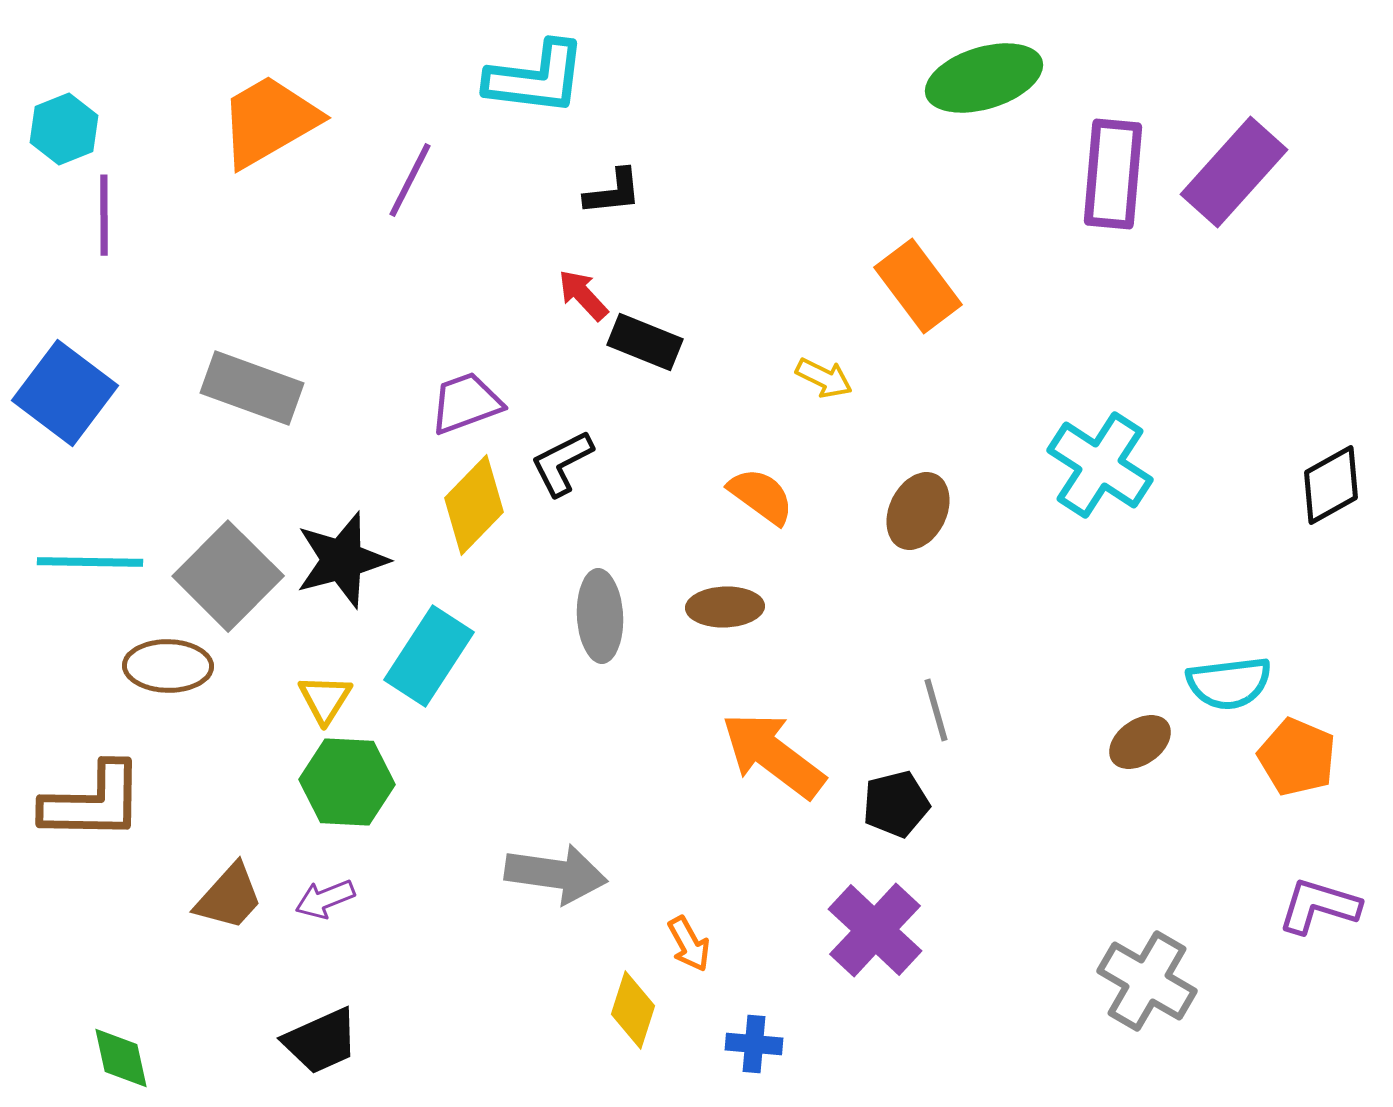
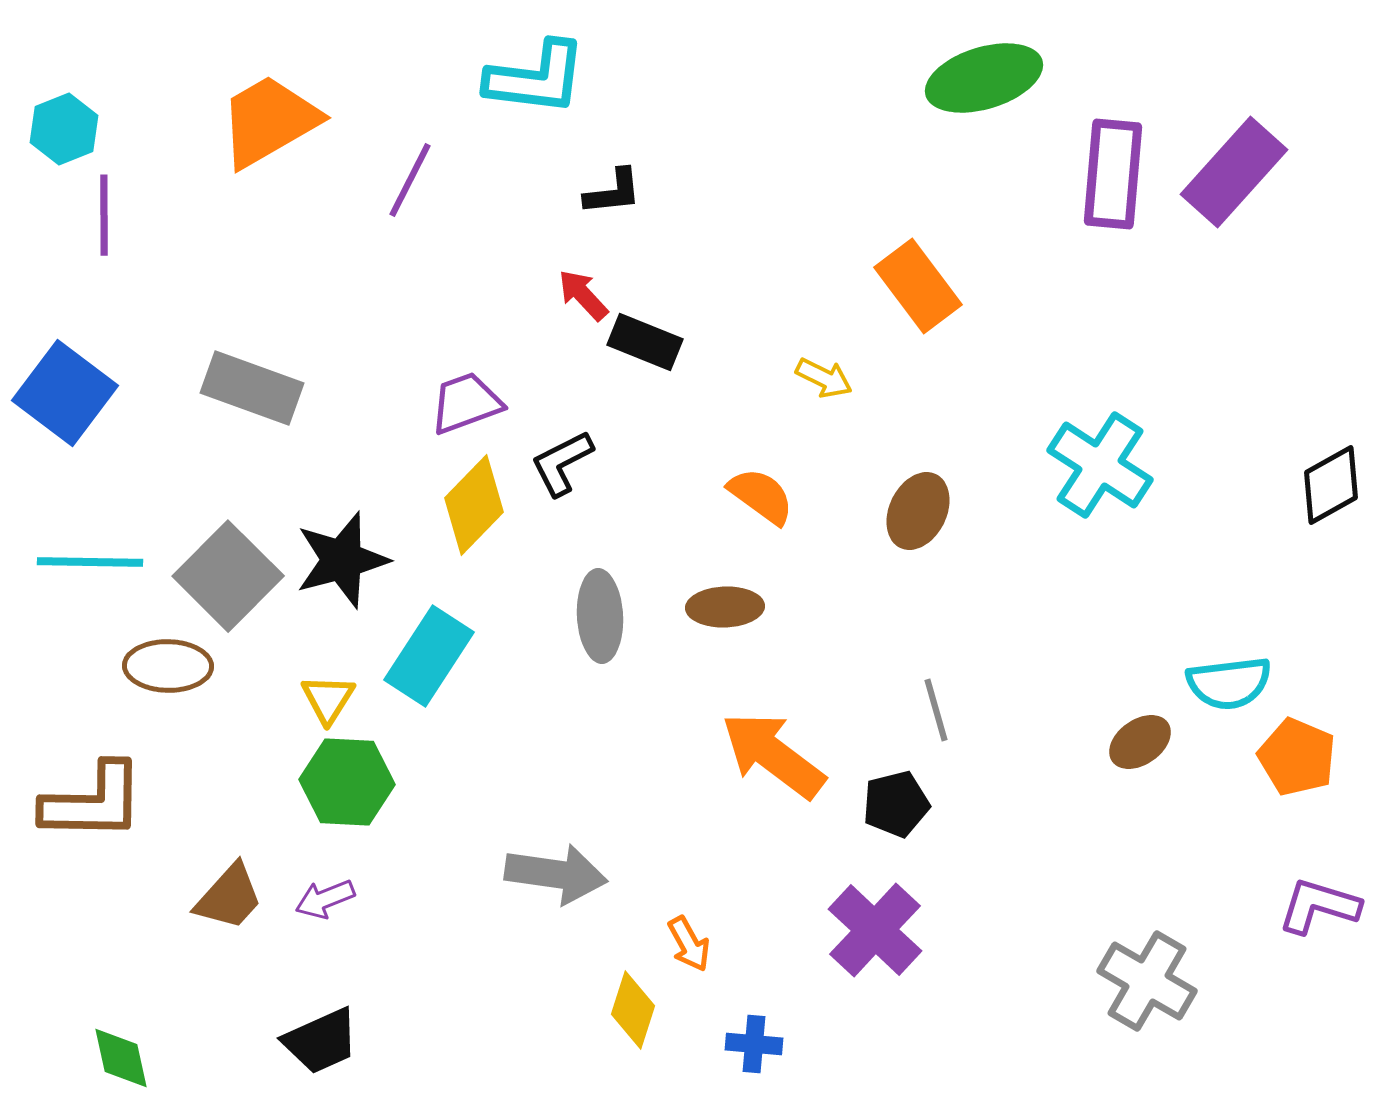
yellow triangle at (325, 699): moved 3 px right
